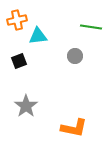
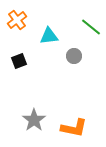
orange cross: rotated 24 degrees counterclockwise
green line: rotated 30 degrees clockwise
cyan triangle: moved 11 px right
gray circle: moved 1 px left
gray star: moved 8 px right, 14 px down
